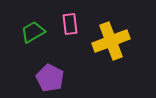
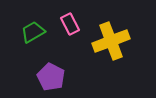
pink rectangle: rotated 20 degrees counterclockwise
purple pentagon: moved 1 px right, 1 px up
